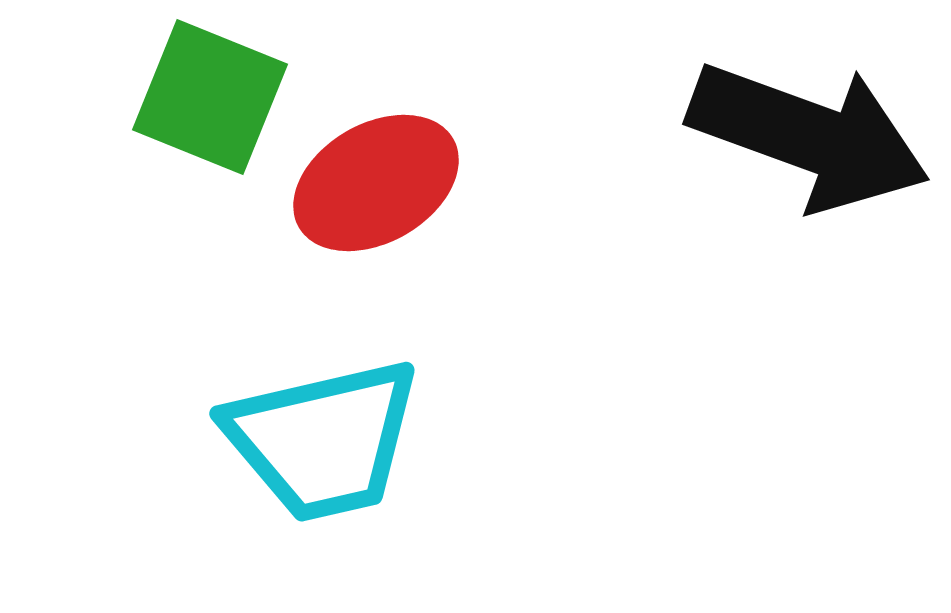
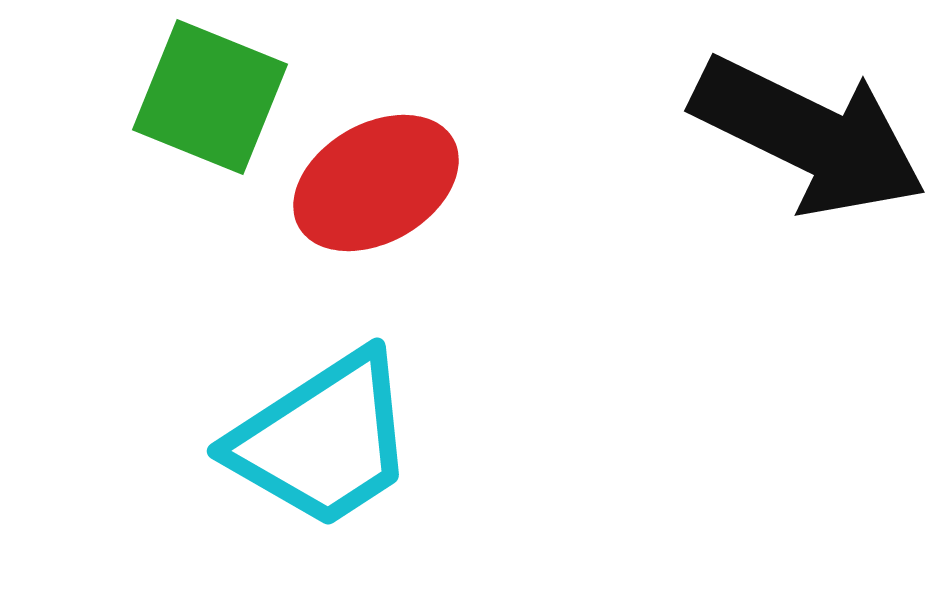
black arrow: rotated 6 degrees clockwise
cyan trapezoid: rotated 20 degrees counterclockwise
